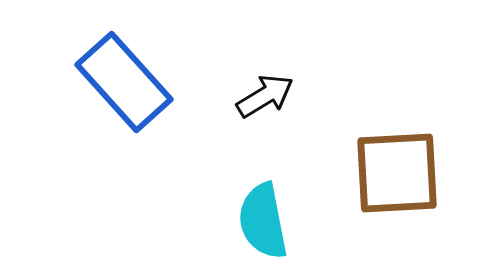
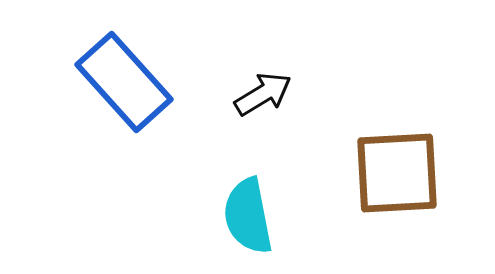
black arrow: moved 2 px left, 2 px up
cyan semicircle: moved 15 px left, 5 px up
